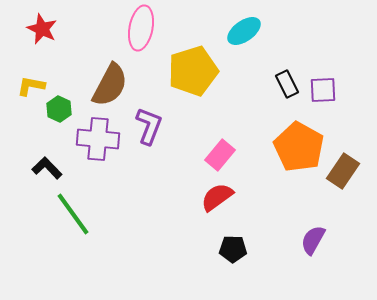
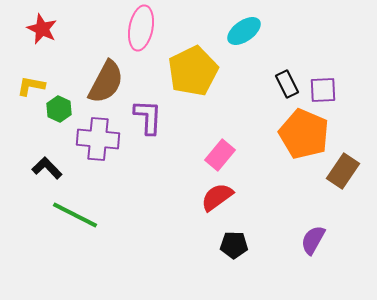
yellow pentagon: rotated 9 degrees counterclockwise
brown semicircle: moved 4 px left, 3 px up
purple L-shape: moved 1 px left, 9 px up; rotated 18 degrees counterclockwise
orange pentagon: moved 5 px right, 13 px up; rotated 6 degrees counterclockwise
green line: moved 2 px right, 1 px down; rotated 27 degrees counterclockwise
black pentagon: moved 1 px right, 4 px up
